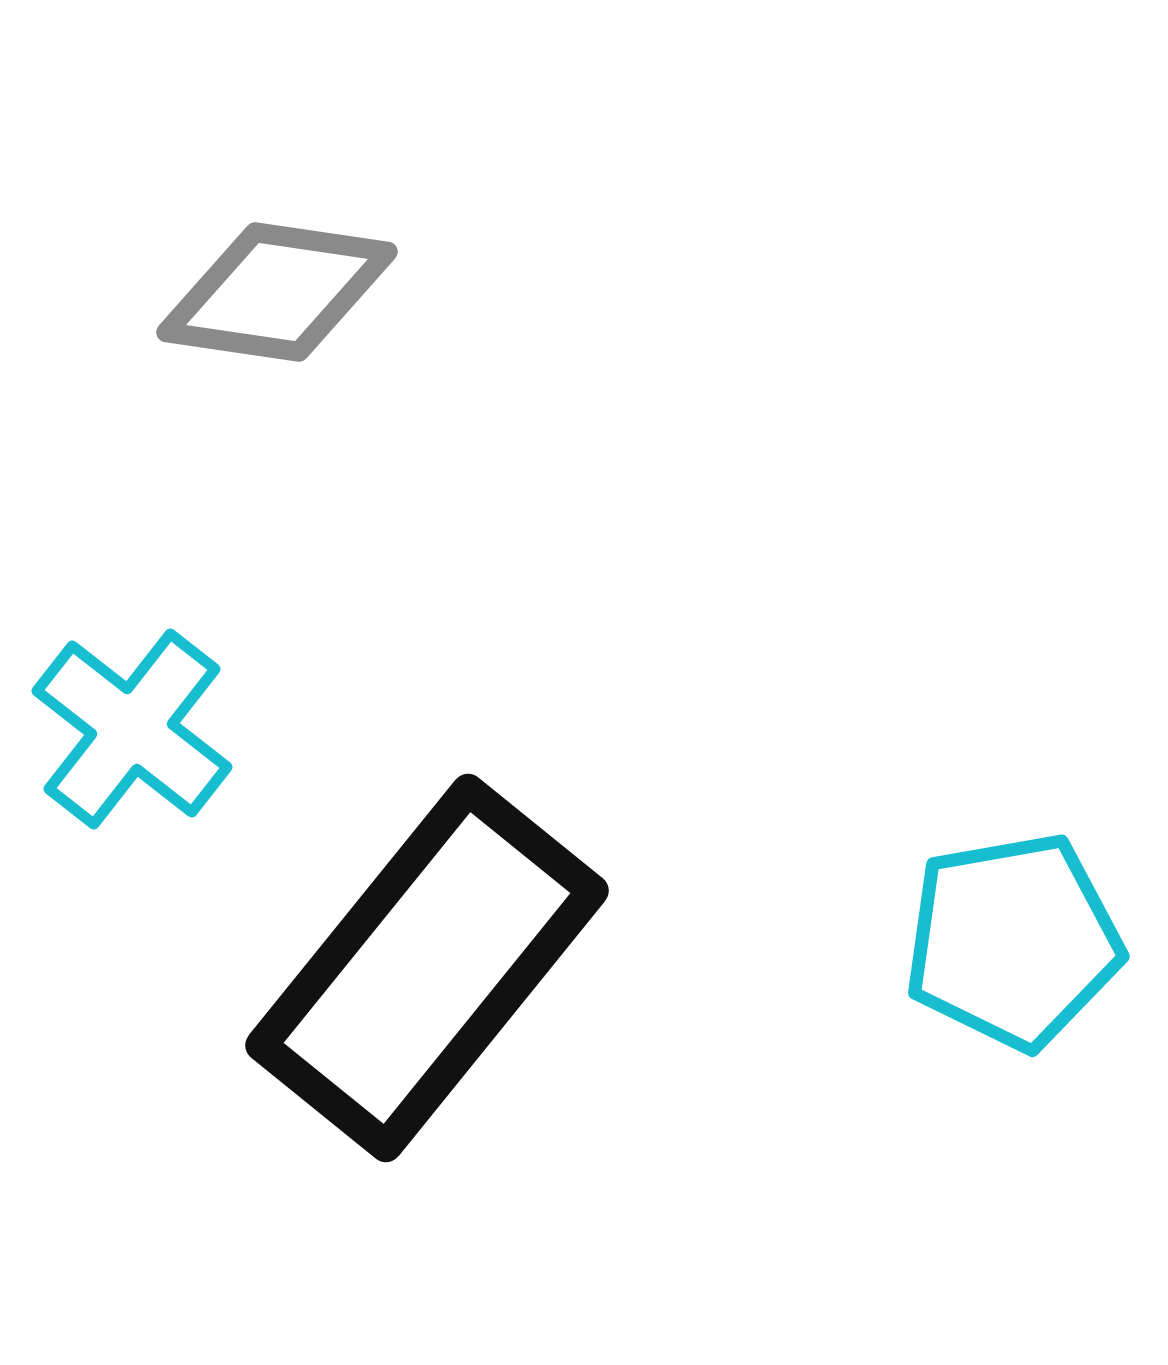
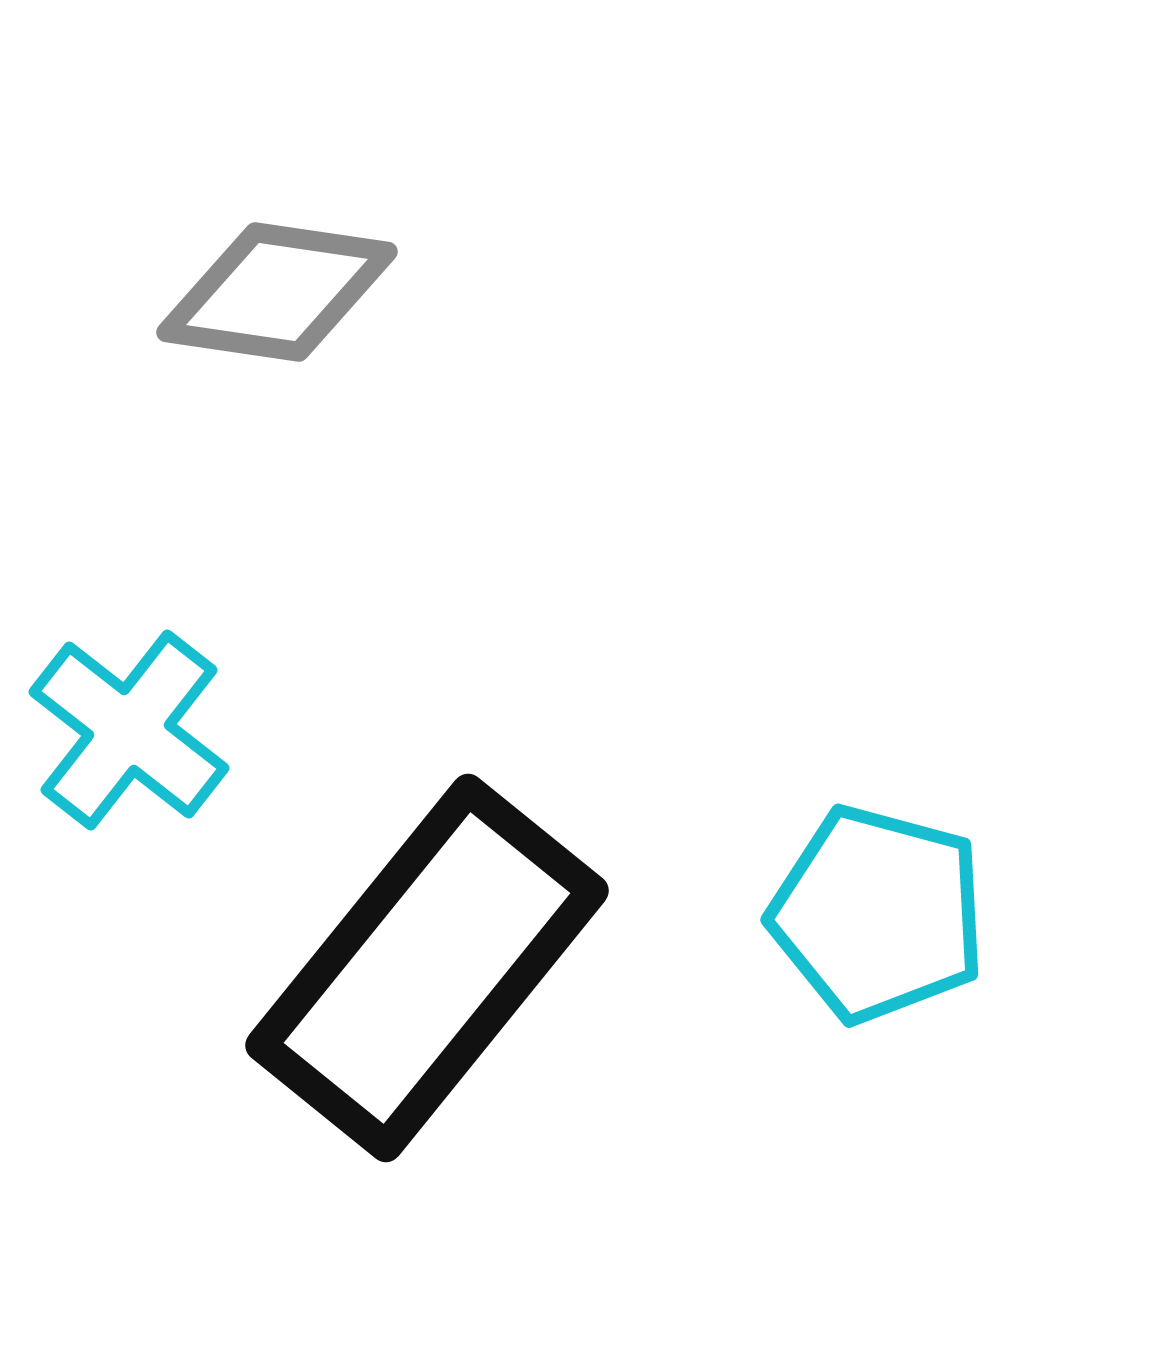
cyan cross: moved 3 px left, 1 px down
cyan pentagon: moved 135 px left, 27 px up; rotated 25 degrees clockwise
